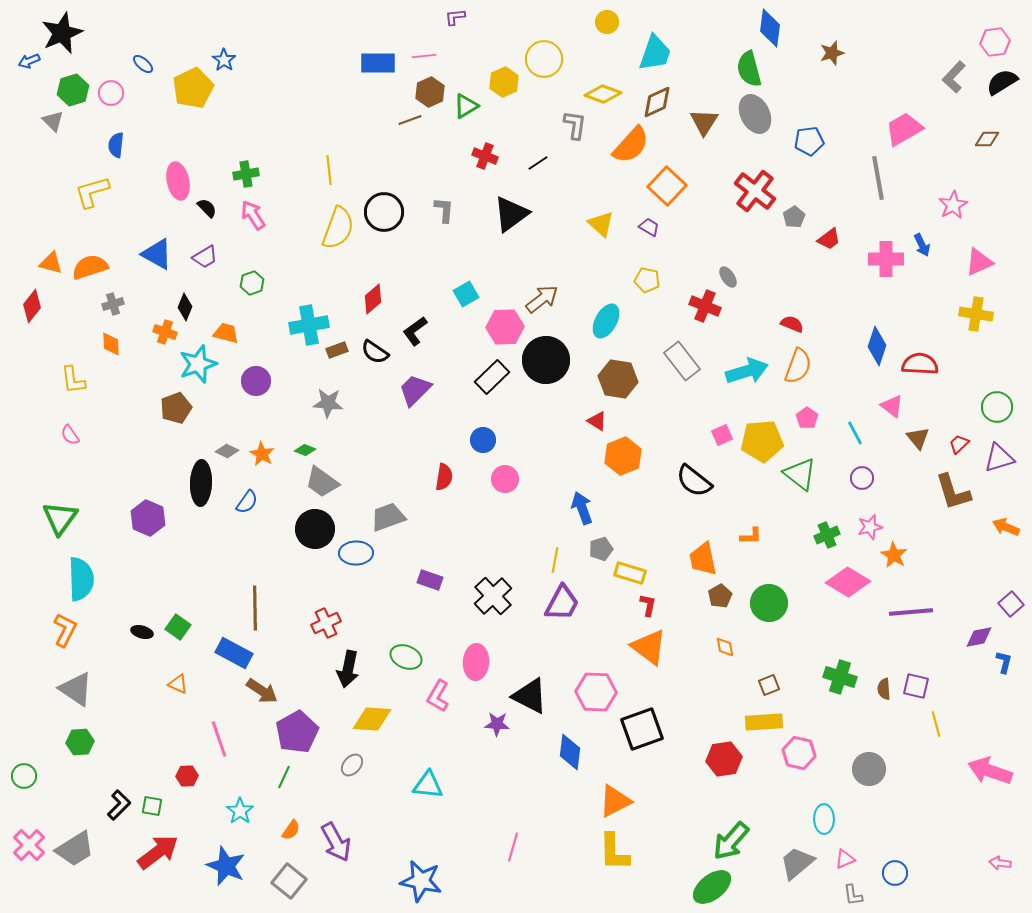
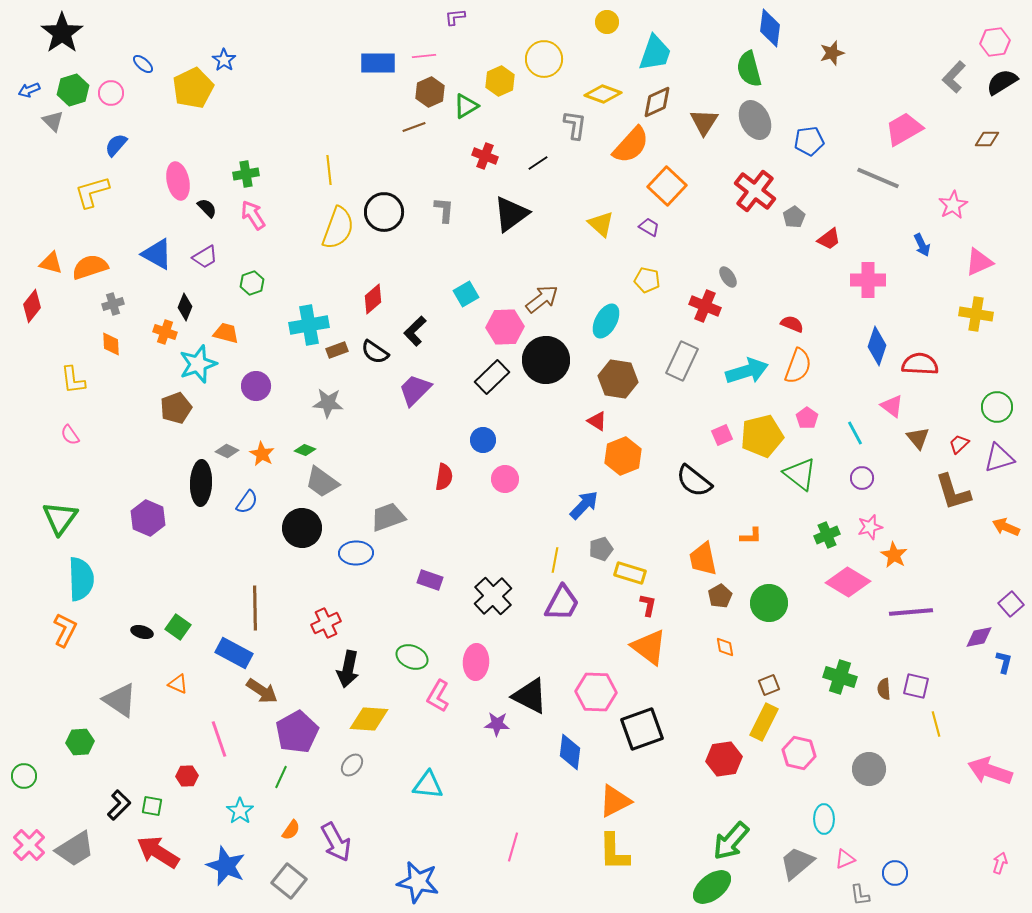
black star at (62, 33): rotated 12 degrees counterclockwise
blue arrow at (29, 61): moved 29 px down
yellow hexagon at (504, 82): moved 4 px left, 1 px up
gray ellipse at (755, 114): moved 6 px down
brown line at (410, 120): moved 4 px right, 7 px down
blue semicircle at (116, 145): rotated 35 degrees clockwise
gray line at (878, 178): rotated 57 degrees counterclockwise
pink cross at (886, 259): moved 18 px left, 21 px down
black L-shape at (415, 331): rotated 8 degrees counterclockwise
gray rectangle at (682, 361): rotated 63 degrees clockwise
purple circle at (256, 381): moved 5 px down
yellow pentagon at (762, 441): moved 5 px up; rotated 9 degrees counterclockwise
blue arrow at (582, 508): moved 2 px right, 3 px up; rotated 64 degrees clockwise
black circle at (315, 529): moved 13 px left, 1 px up
green ellipse at (406, 657): moved 6 px right
gray triangle at (76, 689): moved 44 px right, 11 px down
yellow diamond at (372, 719): moved 3 px left
yellow rectangle at (764, 722): rotated 60 degrees counterclockwise
green line at (284, 777): moved 3 px left
red arrow at (158, 852): rotated 111 degrees counterclockwise
pink arrow at (1000, 863): rotated 100 degrees clockwise
blue star at (421, 881): moved 3 px left, 1 px down
gray L-shape at (853, 895): moved 7 px right
